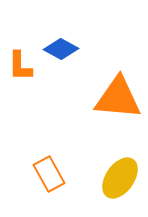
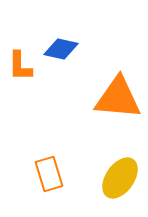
blue diamond: rotated 16 degrees counterclockwise
orange rectangle: rotated 12 degrees clockwise
